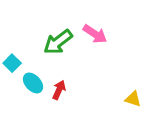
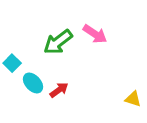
red arrow: rotated 30 degrees clockwise
